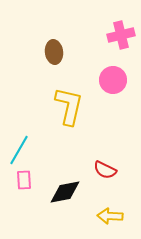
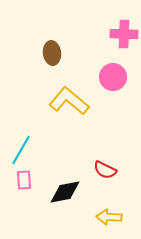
pink cross: moved 3 px right, 1 px up; rotated 16 degrees clockwise
brown ellipse: moved 2 px left, 1 px down
pink circle: moved 3 px up
yellow L-shape: moved 5 px up; rotated 63 degrees counterclockwise
cyan line: moved 2 px right
yellow arrow: moved 1 px left, 1 px down
